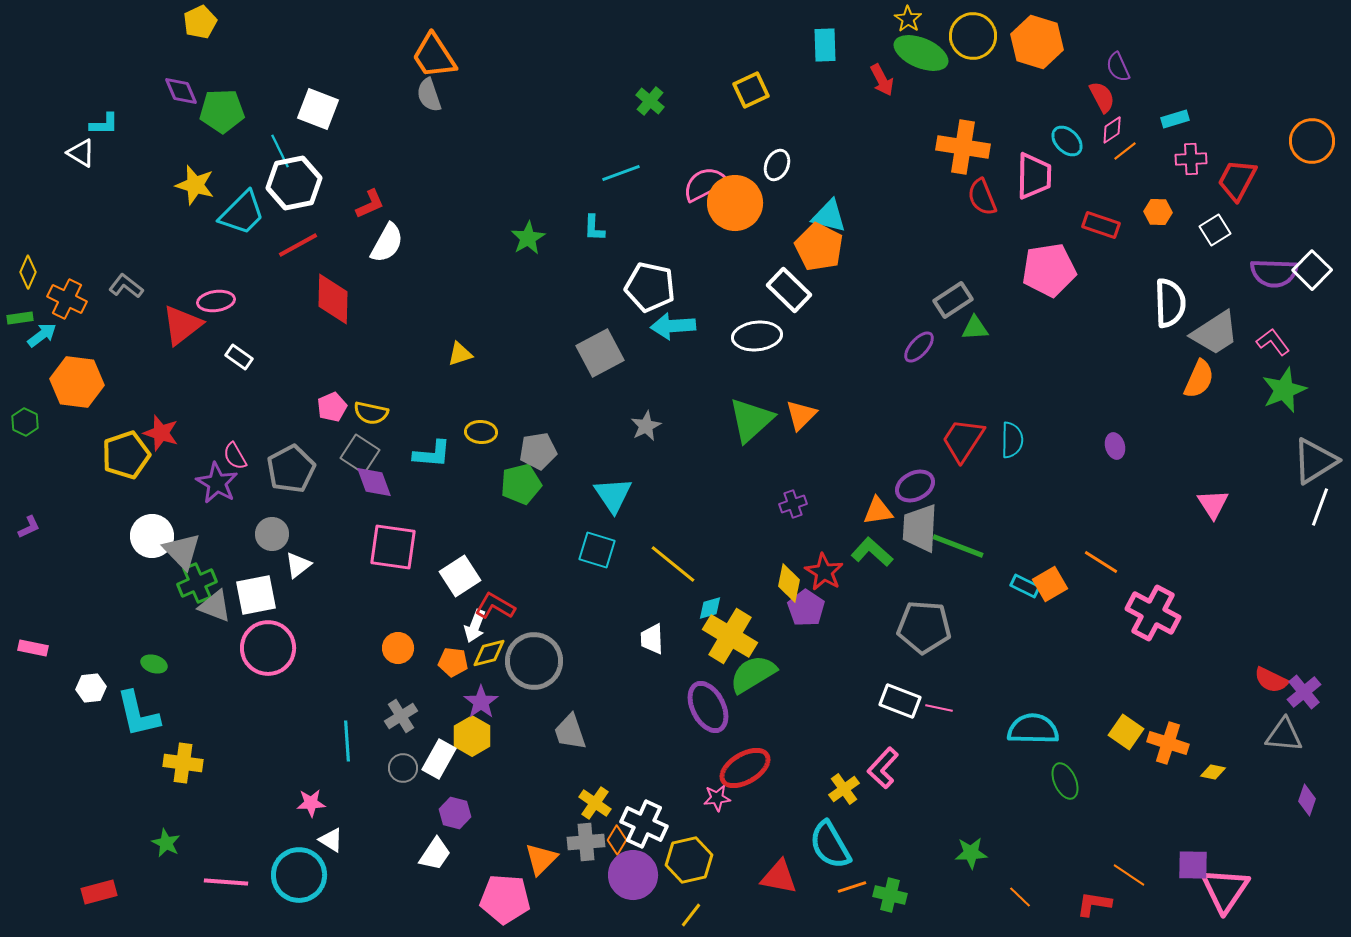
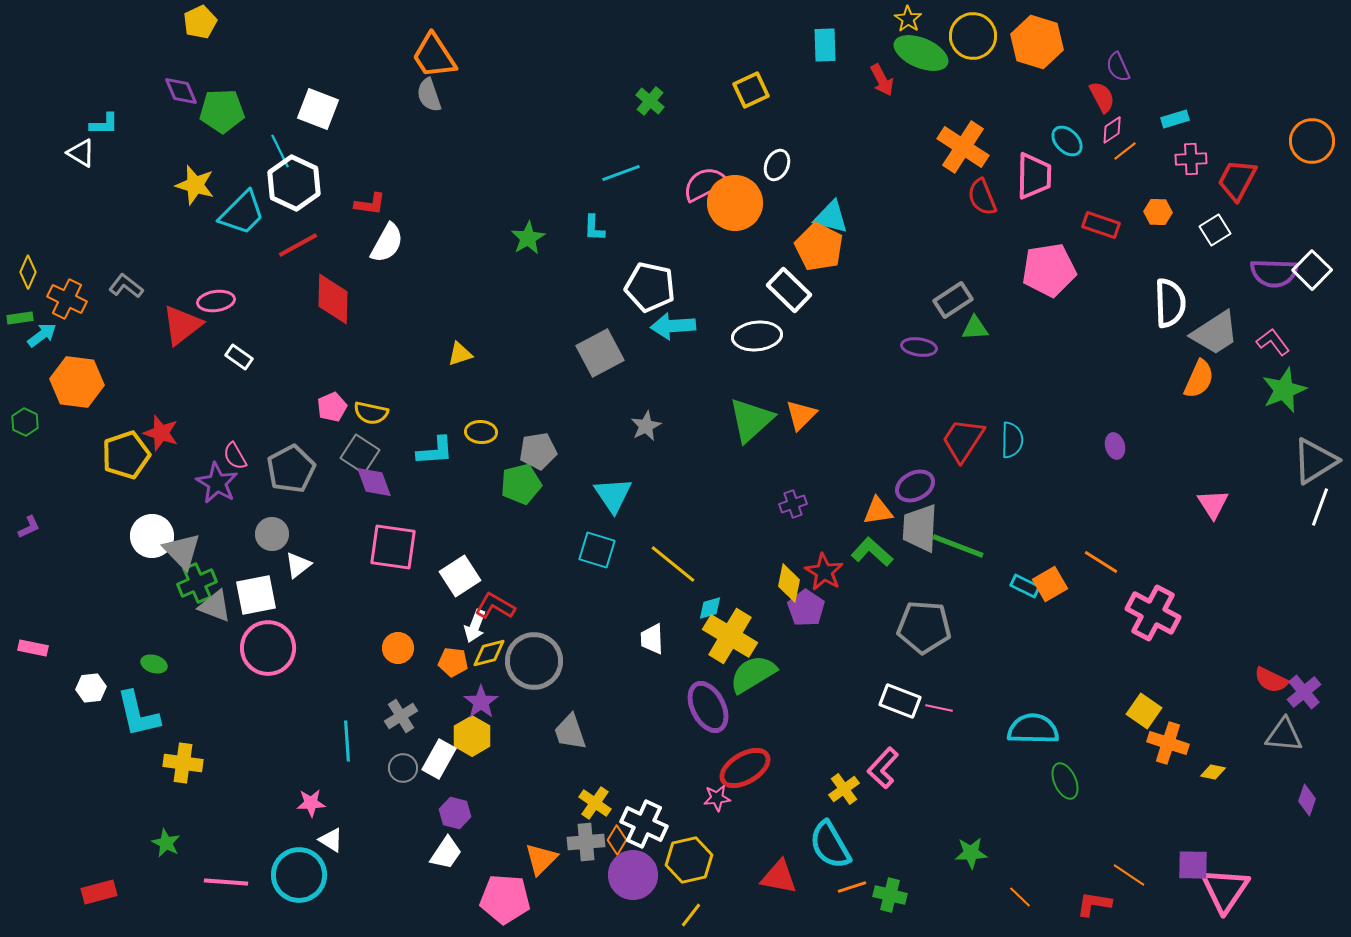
orange cross at (963, 147): rotated 24 degrees clockwise
white hexagon at (294, 183): rotated 24 degrees counterclockwise
red L-shape at (370, 204): rotated 32 degrees clockwise
cyan triangle at (829, 216): moved 2 px right, 1 px down
purple ellipse at (919, 347): rotated 56 degrees clockwise
cyan L-shape at (432, 454): moved 3 px right, 3 px up; rotated 9 degrees counterclockwise
yellow square at (1126, 732): moved 18 px right, 21 px up
white trapezoid at (435, 854): moved 11 px right, 1 px up
